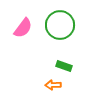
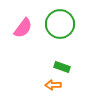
green circle: moved 1 px up
green rectangle: moved 2 px left, 1 px down
